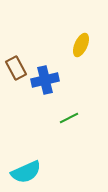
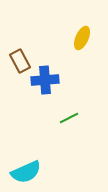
yellow ellipse: moved 1 px right, 7 px up
brown rectangle: moved 4 px right, 7 px up
blue cross: rotated 8 degrees clockwise
